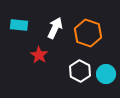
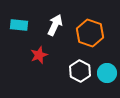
white arrow: moved 3 px up
orange hexagon: moved 2 px right
red star: rotated 18 degrees clockwise
cyan circle: moved 1 px right, 1 px up
